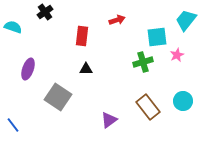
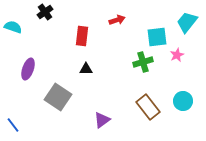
cyan trapezoid: moved 1 px right, 2 px down
purple triangle: moved 7 px left
